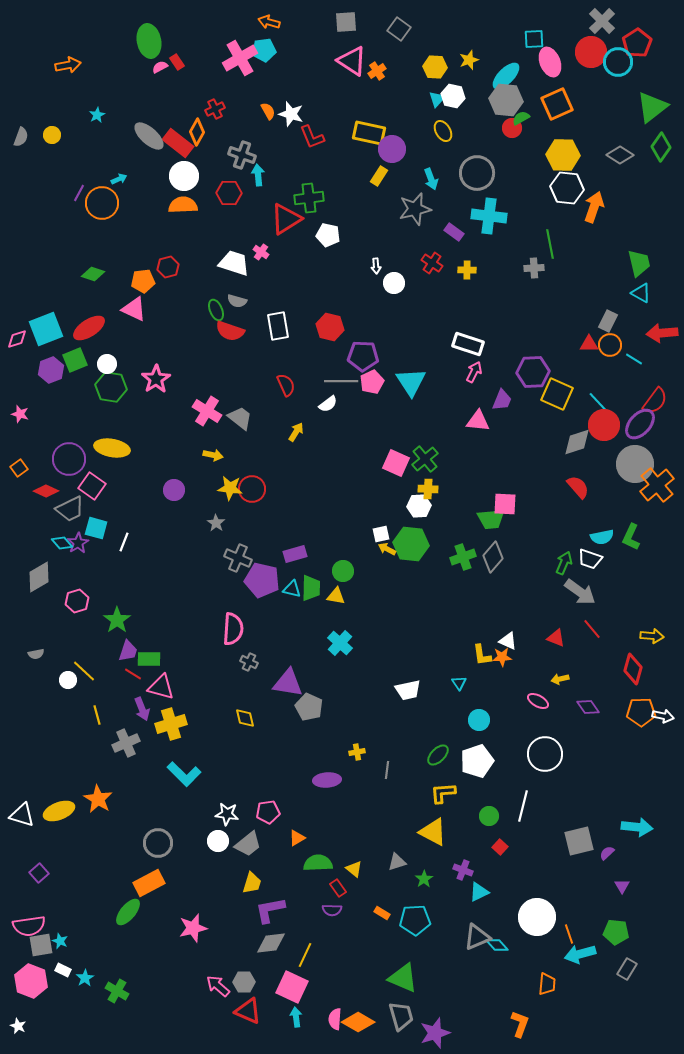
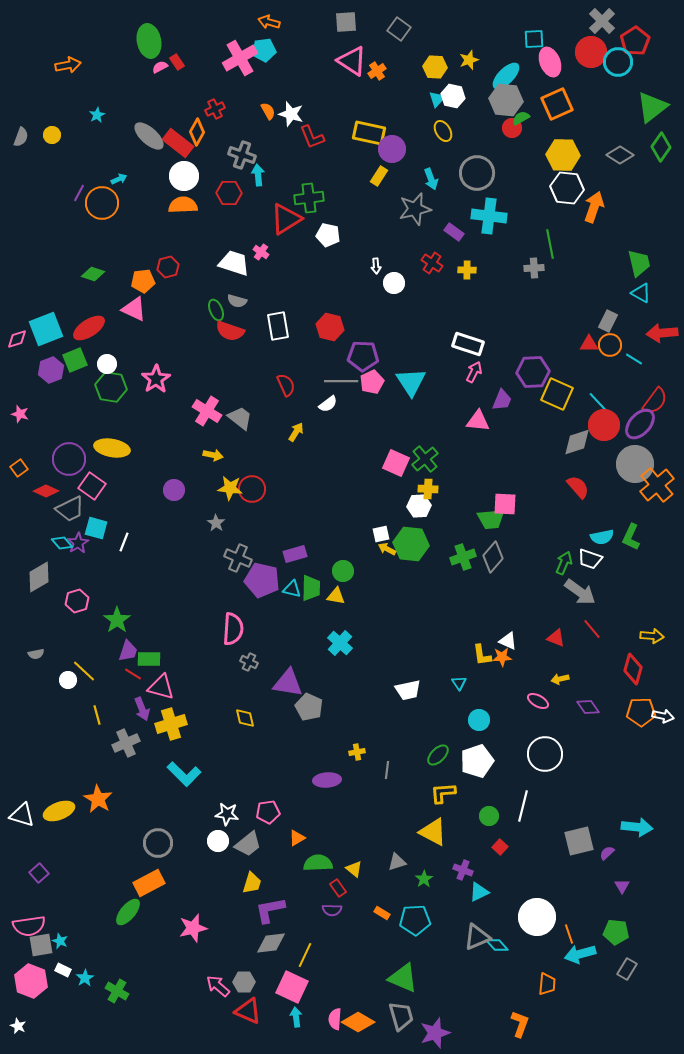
red pentagon at (637, 43): moved 2 px left, 2 px up
